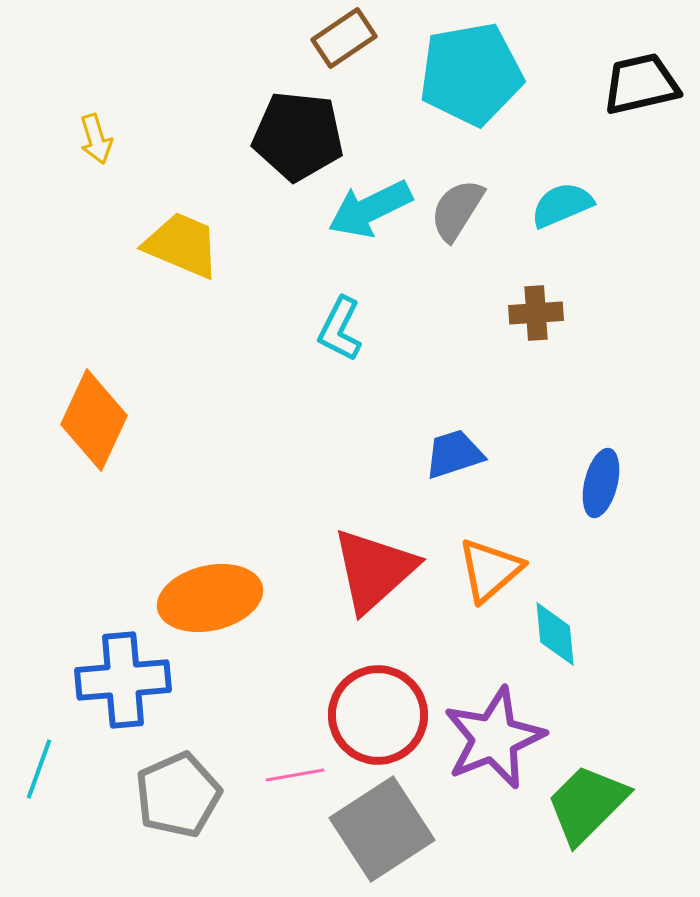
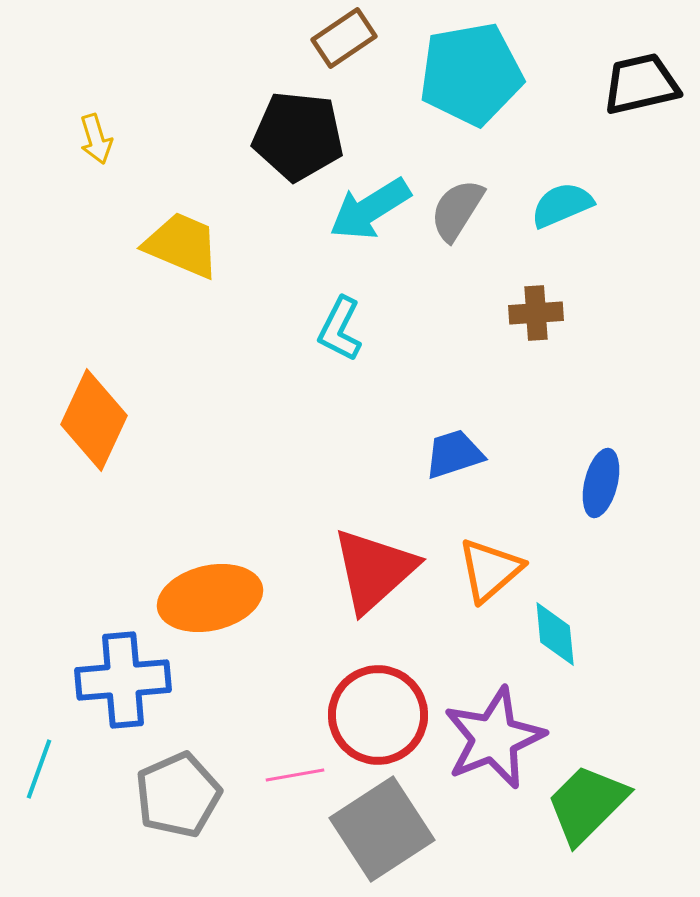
cyan arrow: rotated 6 degrees counterclockwise
